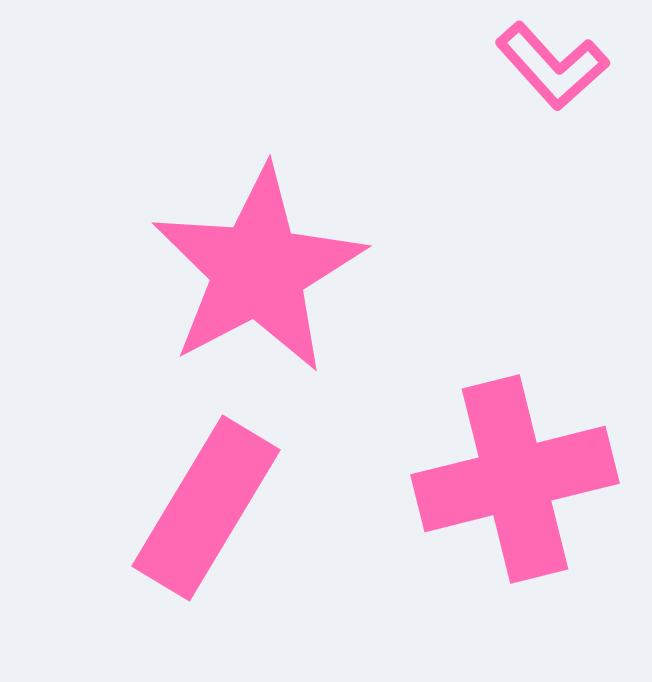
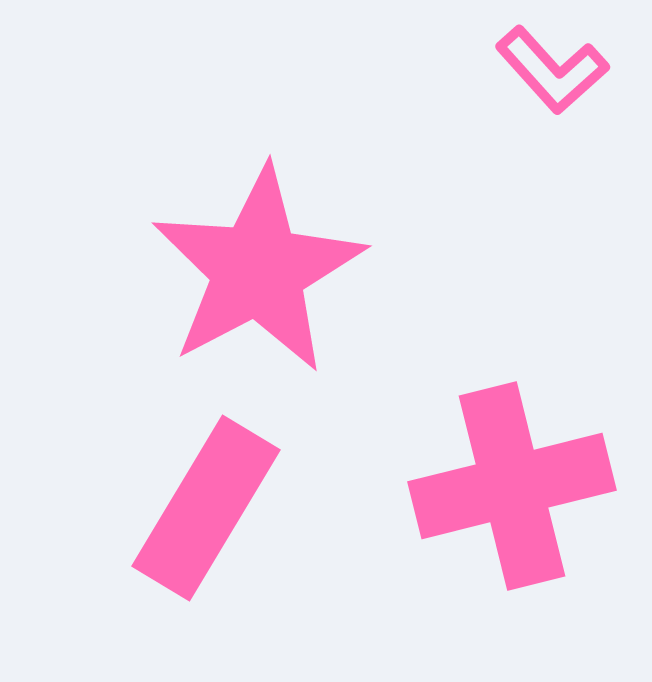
pink L-shape: moved 4 px down
pink cross: moved 3 px left, 7 px down
